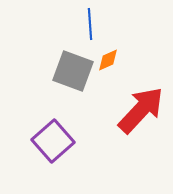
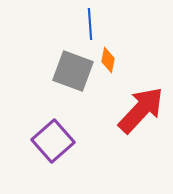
orange diamond: rotated 55 degrees counterclockwise
